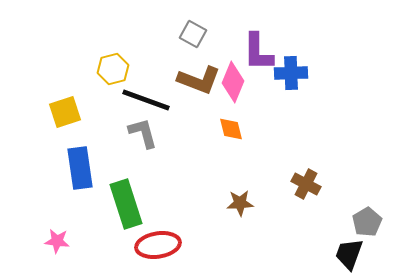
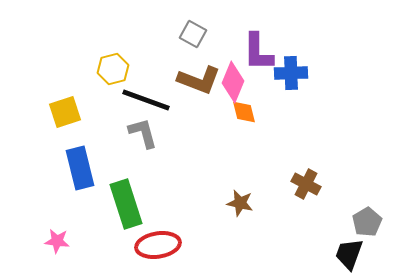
orange diamond: moved 13 px right, 17 px up
blue rectangle: rotated 6 degrees counterclockwise
brown star: rotated 16 degrees clockwise
